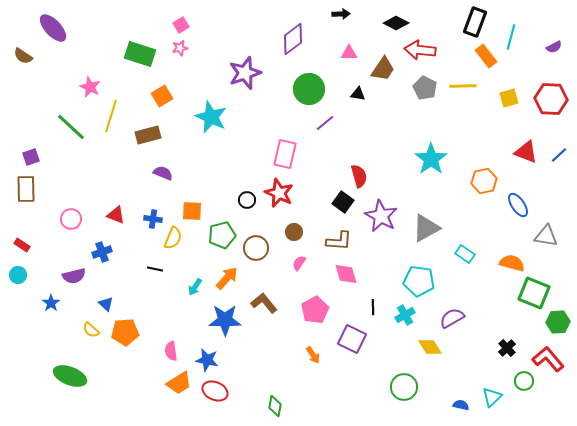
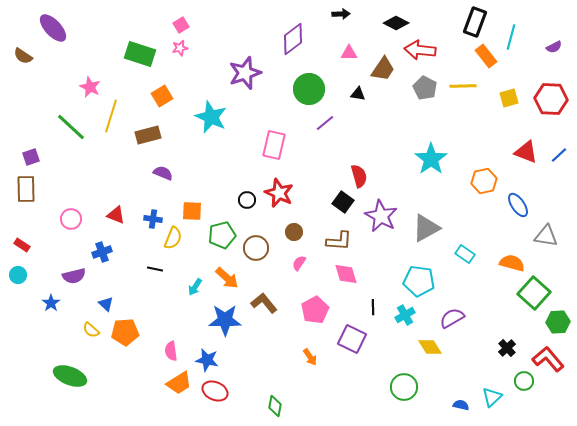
pink rectangle at (285, 154): moved 11 px left, 9 px up
orange arrow at (227, 278): rotated 90 degrees clockwise
green square at (534, 293): rotated 20 degrees clockwise
orange arrow at (313, 355): moved 3 px left, 2 px down
